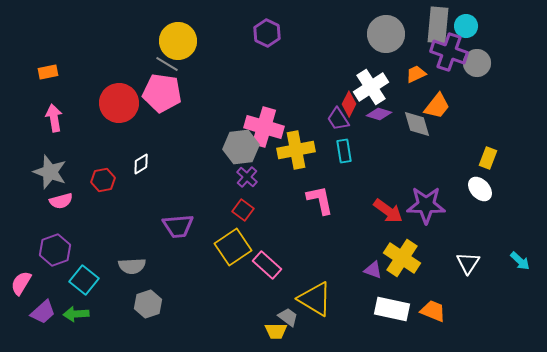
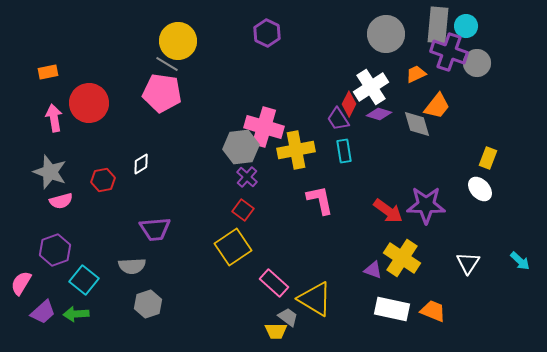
red circle at (119, 103): moved 30 px left
purple trapezoid at (178, 226): moved 23 px left, 3 px down
pink rectangle at (267, 265): moved 7 px right, 18 px down
